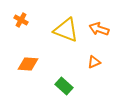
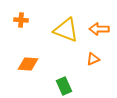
orange cross: rotated 24 degrees counterclockwise
orange arrow: rotated 18 degrees counterclockwise
orange triangle: moved 1 px left, 3 px up
green rectangle: rotated 24 degrees clockwise
